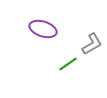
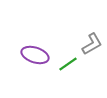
purple ellipse: moved 8 px left, 26 px down
